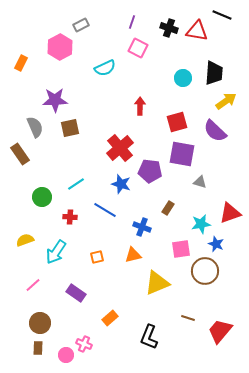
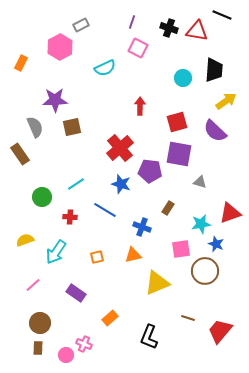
black trapezoid at (214, 73): moved 3 px up
brown square at (70, 128): moved 2 px right, 1 px up
purple square at (182, 154): moved 3 px left
